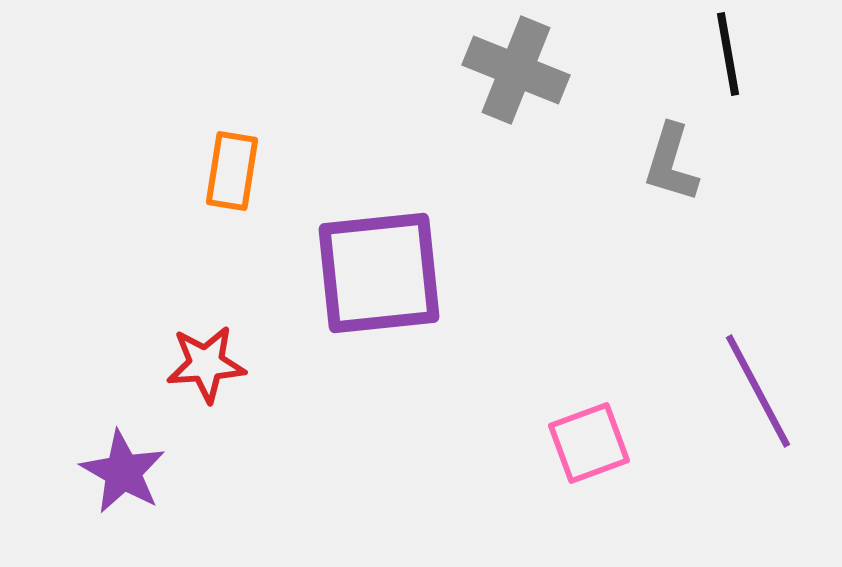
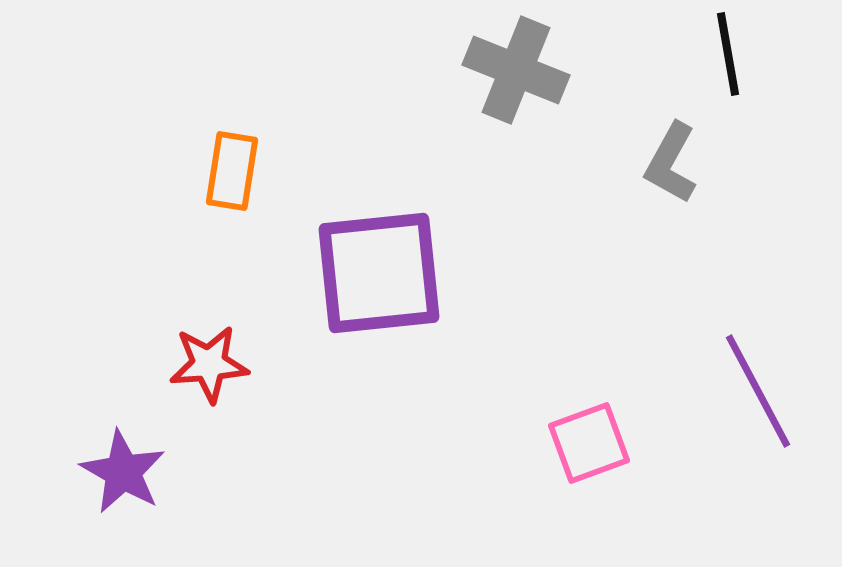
gray L-shape: rotated 12 degrees clockwise
red star: moved 3 px right
